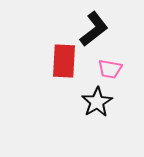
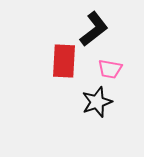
black star: rotated 12 degrees clockwise
